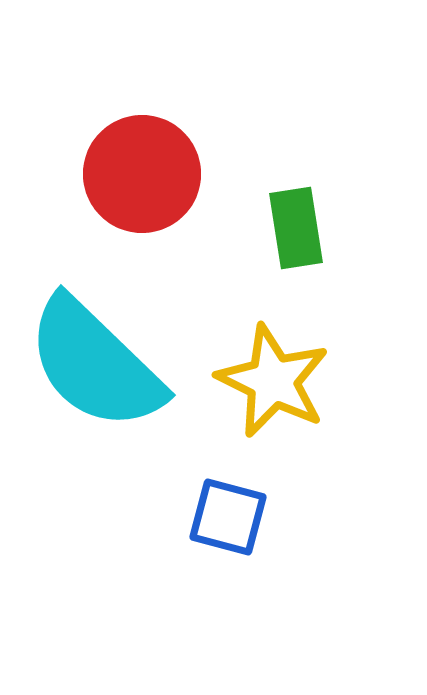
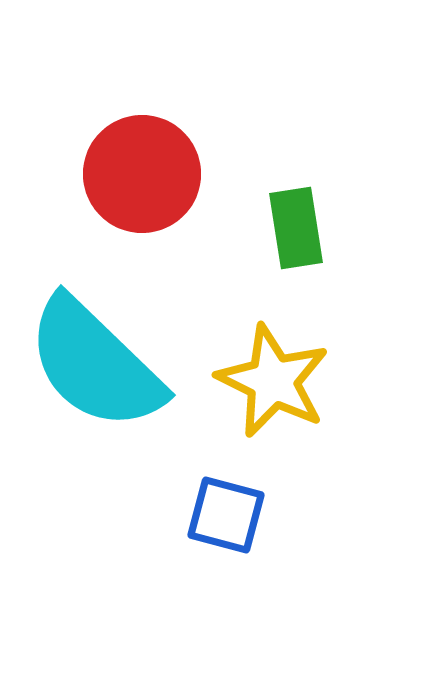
blue square: moved 2 px left, 2 px up
